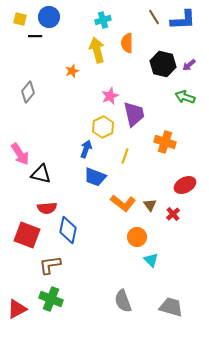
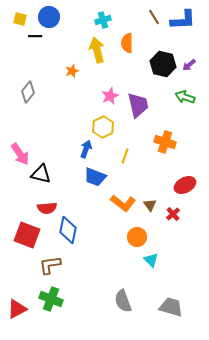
purple trapezoid: moved 4 px right, 9 px up
